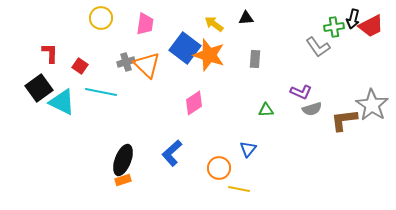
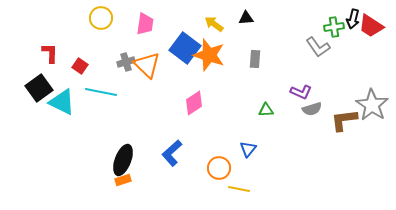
red trapezoid: rotated 60 degrees clockwise
